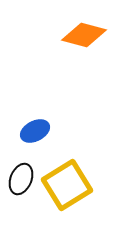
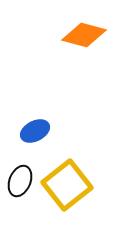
black ellipse: moved 1 px left, 2 px down
yellow square: rotated 6 degrees counterclockwise
